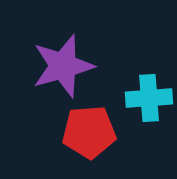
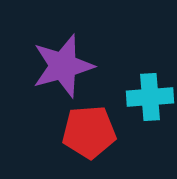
cyan cross: moved 1 px right, 1 px up
